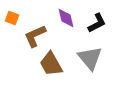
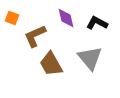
black L-shape: rotated 125 degrees counterclockwise
